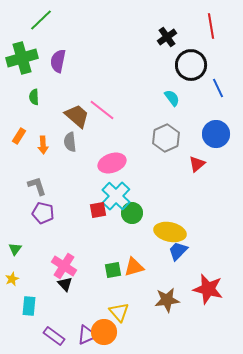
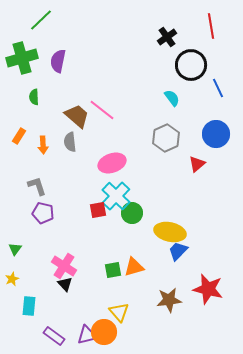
brown star: moved 2 px right
purple triangle: rotated 10 degrees clockwise
